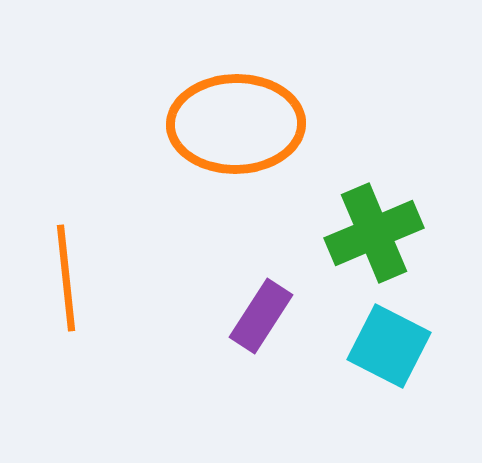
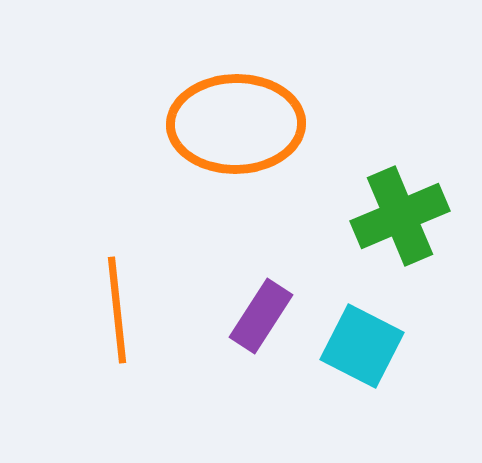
green cross: moved 26 px right, 17 px up
orange line: moved 51 px right, 32 px down
cyan square: moved 27 px left
